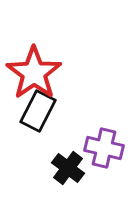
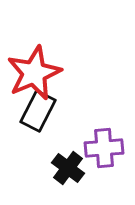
red star: rotated 12 degrees clockwise
purple cross: rotated 18 degrees counterclockwise
